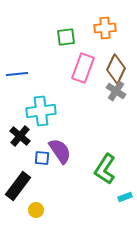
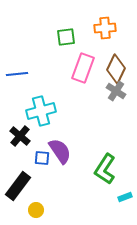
cyan cross: rotated 8 degrees counterclockwise
